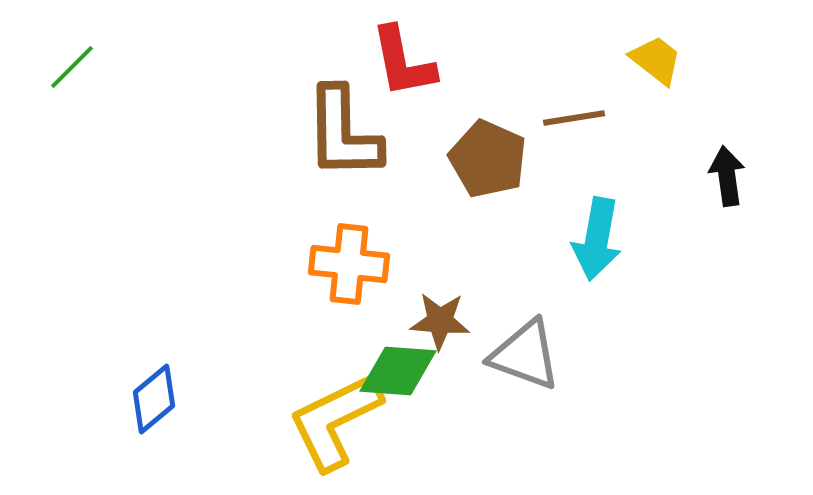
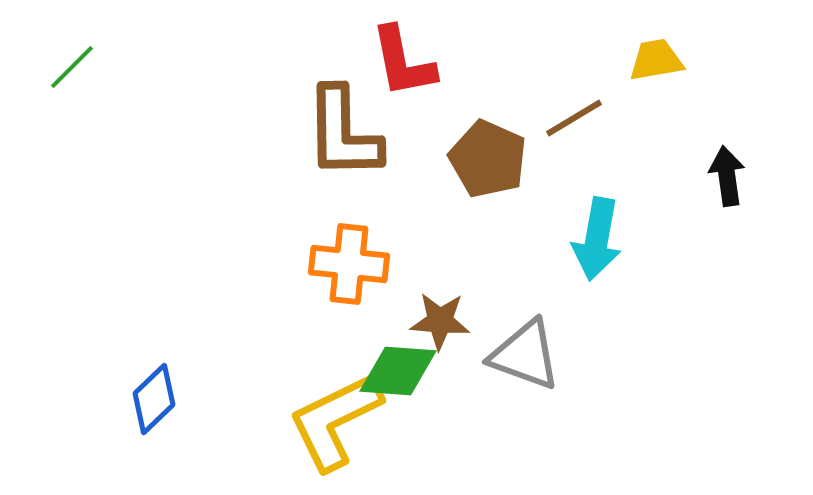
yellow trapezoid: rotated 48 degrees counterclockwise
brown line: rotated 22 degrees counterclockwise
blue diamond: rotated 4 degrees counterclockwise
